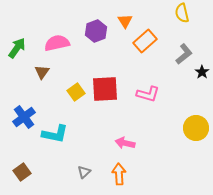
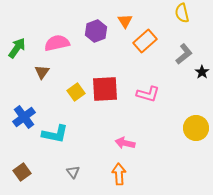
gray triangle: moved 11 px left; rotated 24 degrees counterclockwise
